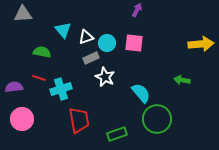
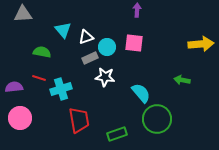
purple arrow: rotated 24 degrees counterclockwise
cyan circle: moved 4 px down
gray rectangle: moved 1 px left
white star: rotated 18 degrees counterclockwise
pink circle: moved 2 px left, 1 px up
